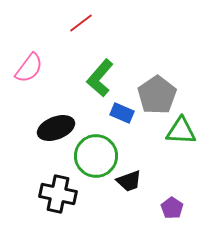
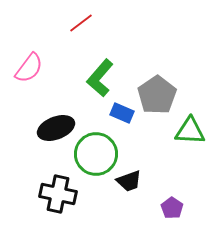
green triangle: moved 9 px right
green circle: moved 2 px up
